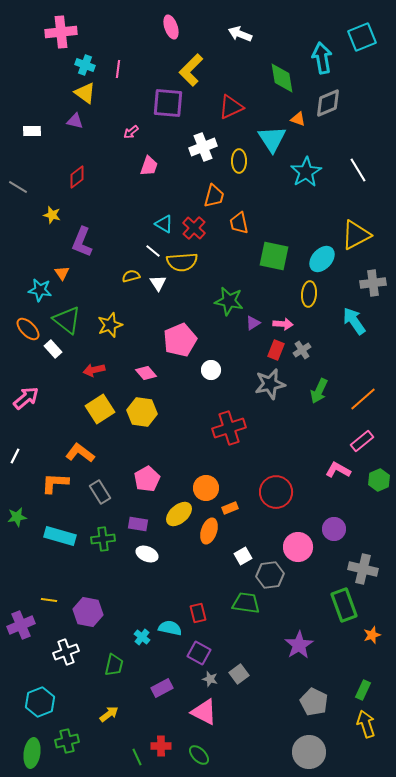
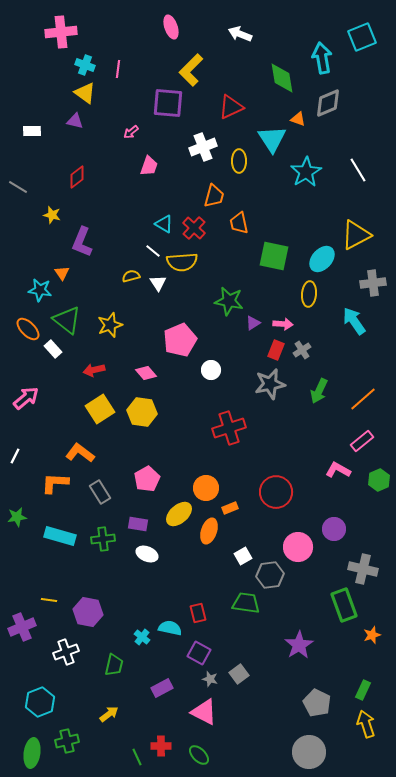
purple cross at (21, 625): moved 1 px right, 2 px down
gray pentagon at (314, 702): moved 3 px right, 1 px down
